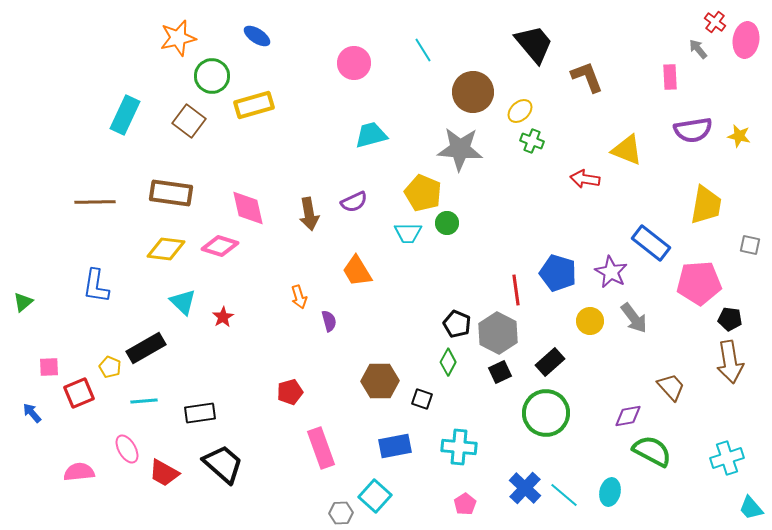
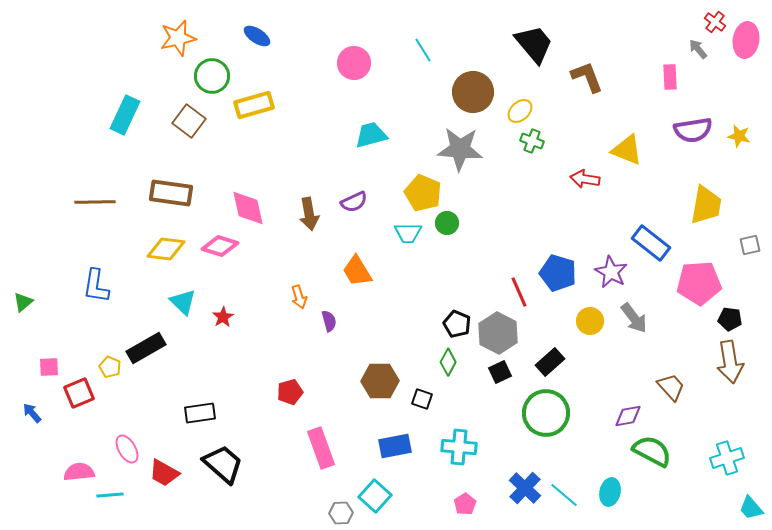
gray square at (750, 245): rotated 25 degrees counterclockwise
red line at (516, 290): moved 3 px right, 2 px down; rotated 16 degrees counterclockwise
cyan line at (144, 401): moved 34 px left, 94 px down
